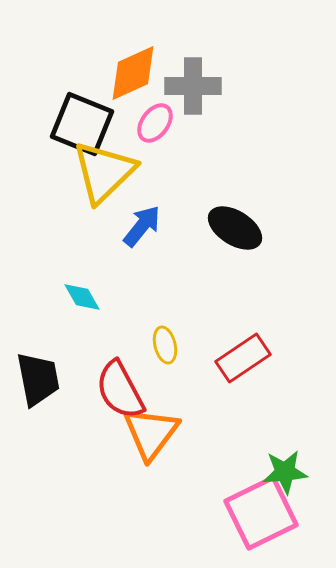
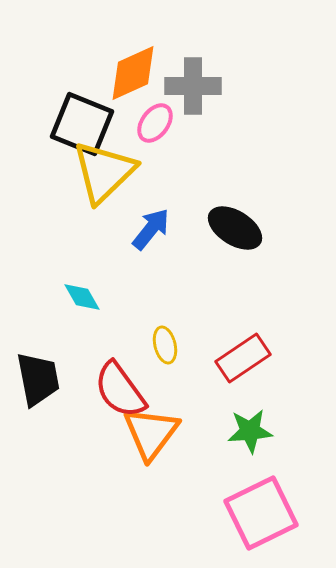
blue arrow: moved 9 px right, 3 px down
red semicircle: rotated 8 degrees counterclockwise
green star: moved 35 px left, 41 px up
